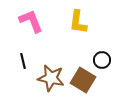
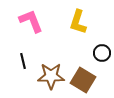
yellow L-shape: rotated 10 degrees clockwise
black circle: moved 7 px up
brown star: moved 2 px up; rotated 12 degrees counterclockwise
